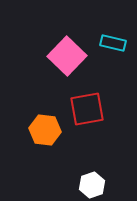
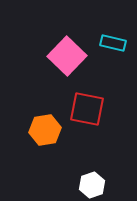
red square: rotated 21 degrees clockwise
orange hexagon: rotated 16 degrees counterclockwise
